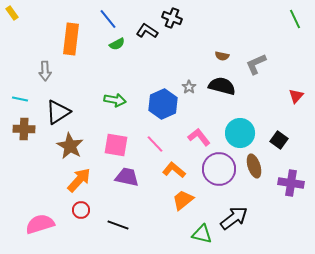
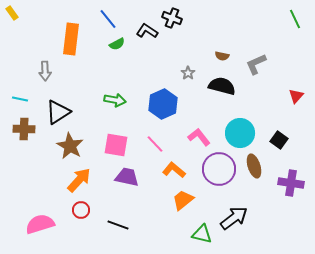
gray star: moved 1 px left, 14 px up
